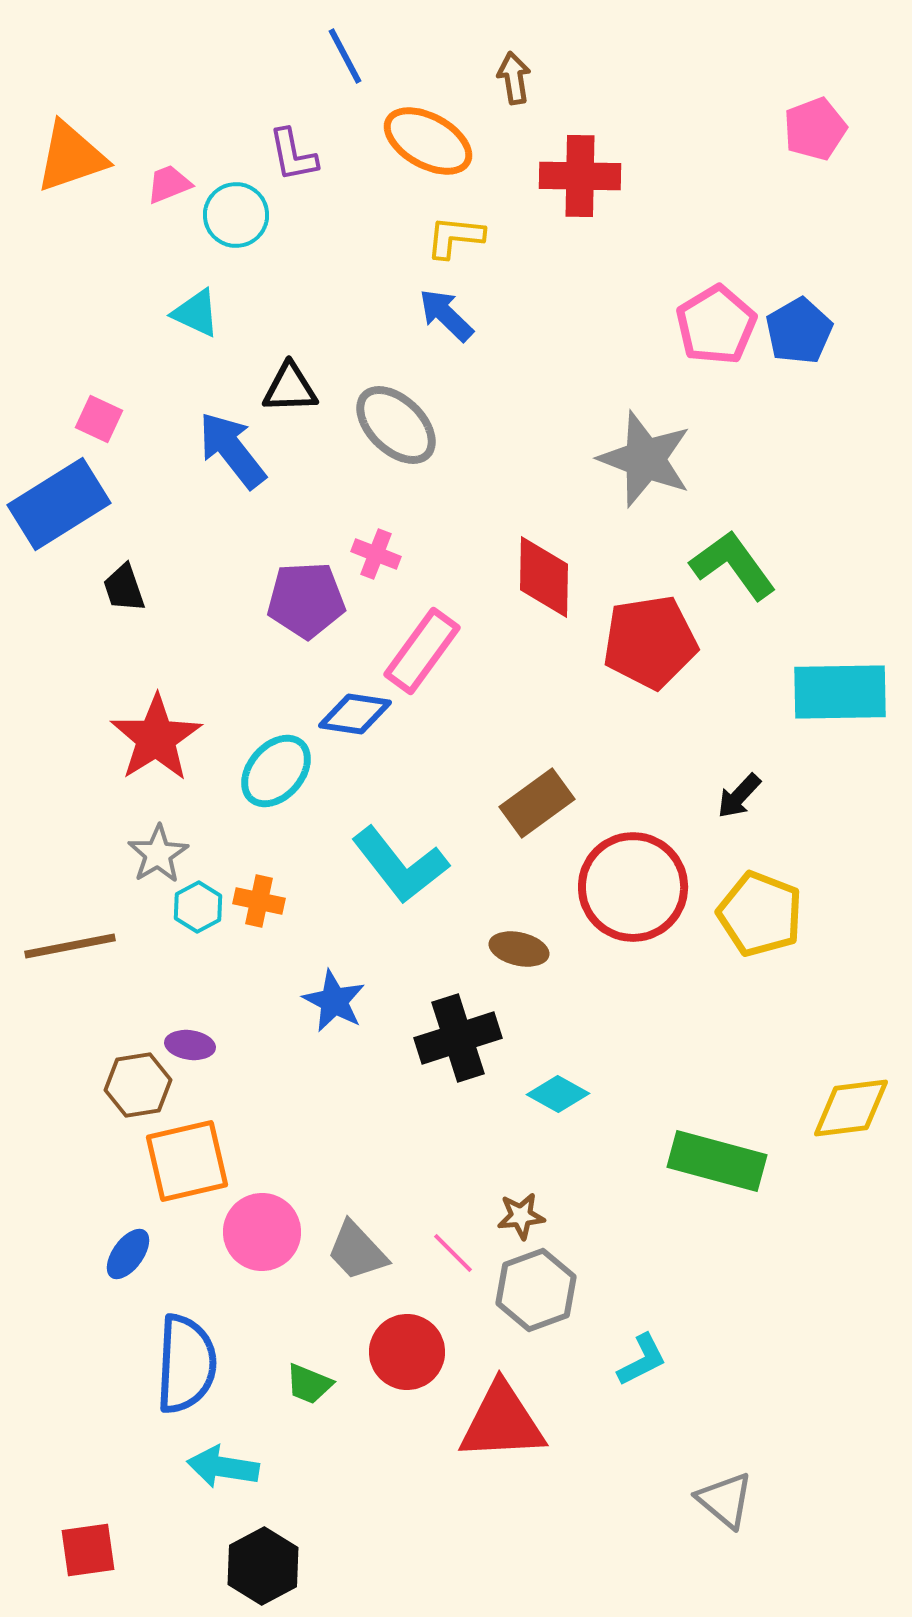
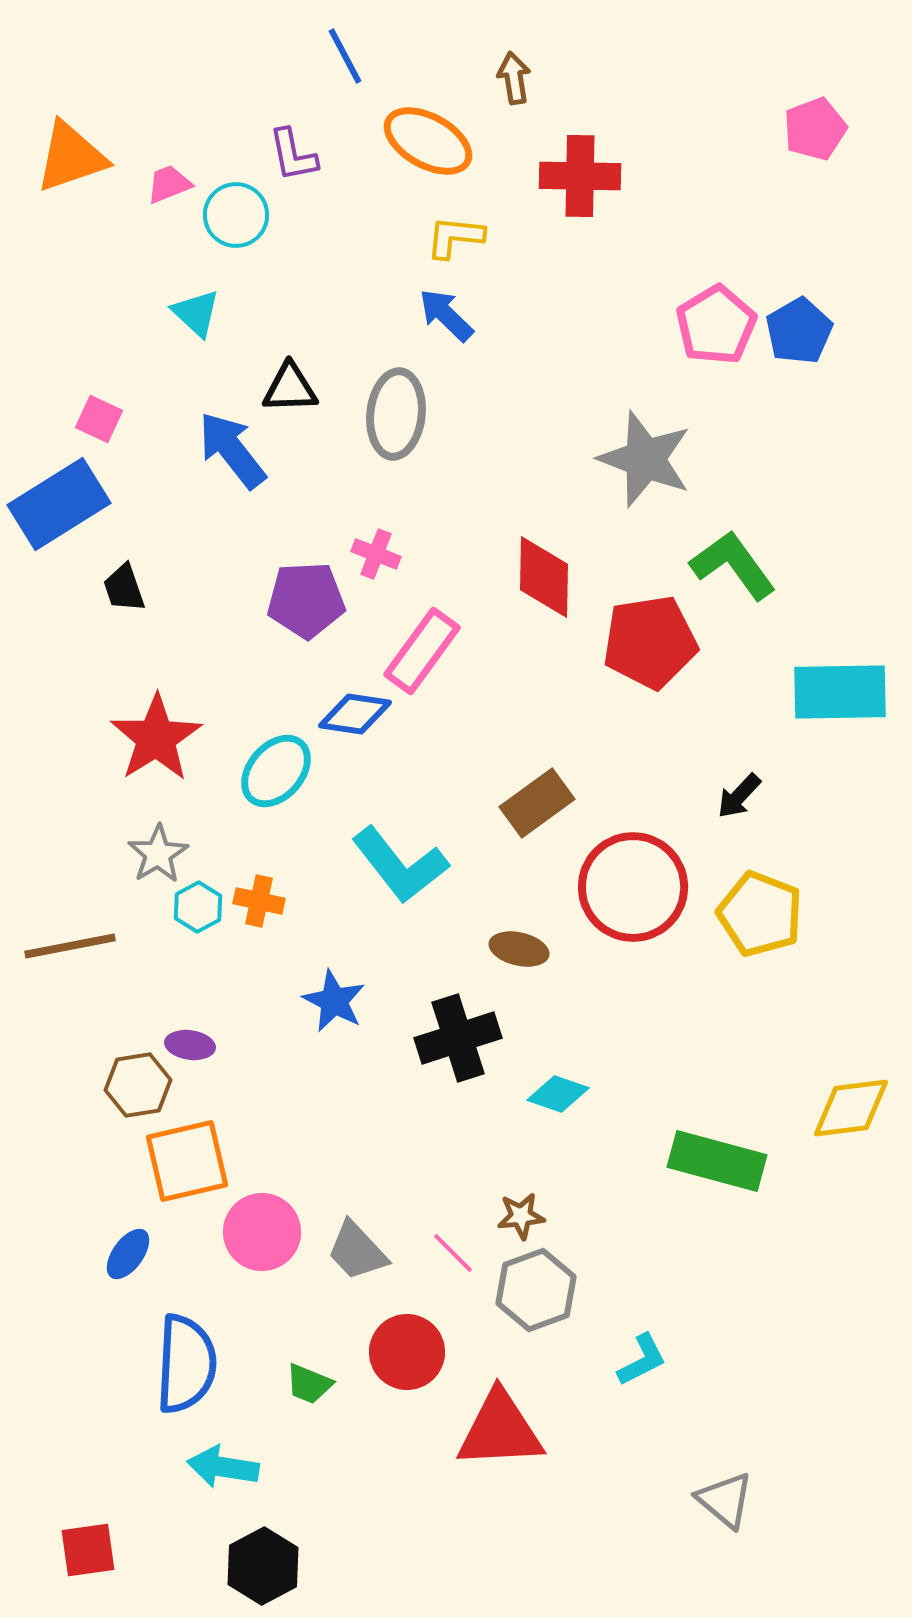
cyan triangle at (196, 313): rotated 18 degrees clockwise
gray ellipse at (396, 425): moved 11 px up; rotated 52 degrees clockwise
cyan diamond at (558, 1094): rotated 10 degrees counterclockwise
red triangle at (502, 1422): moved 2 px left, 8 px down
